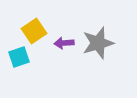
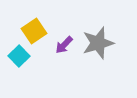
purple arrow: moved 2 px down; rotated 42 degrees counterclockwise
cyan square: moved 1 px up; rotated 25 degrees counterclockwise
